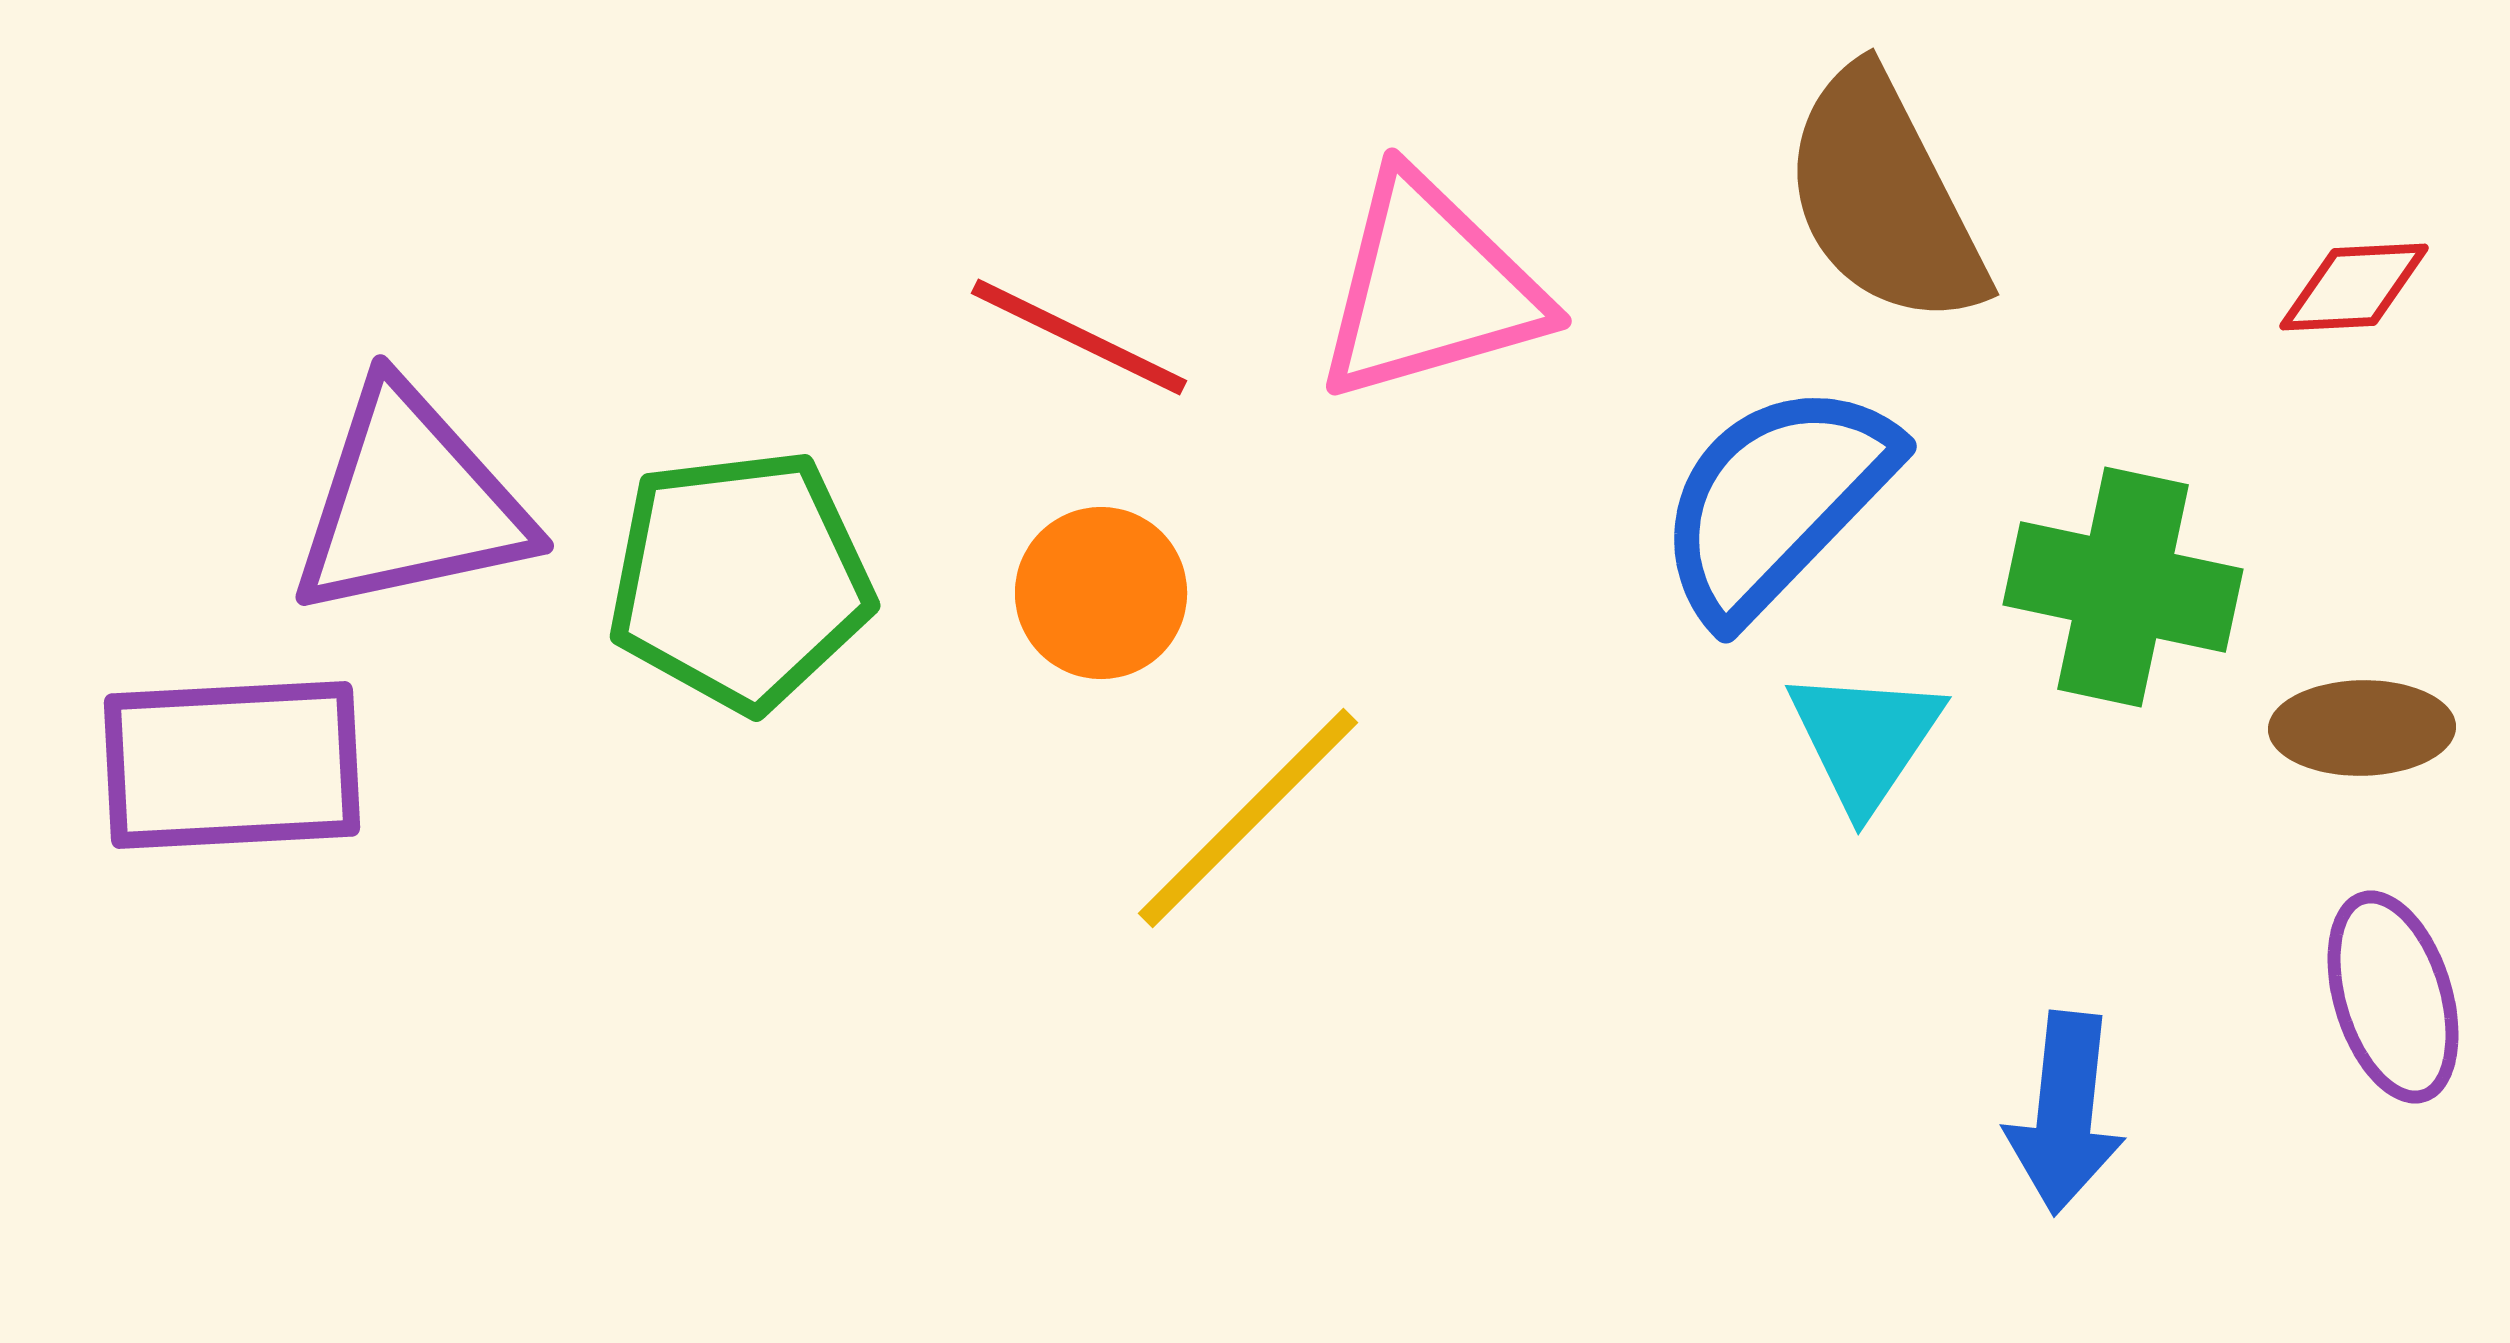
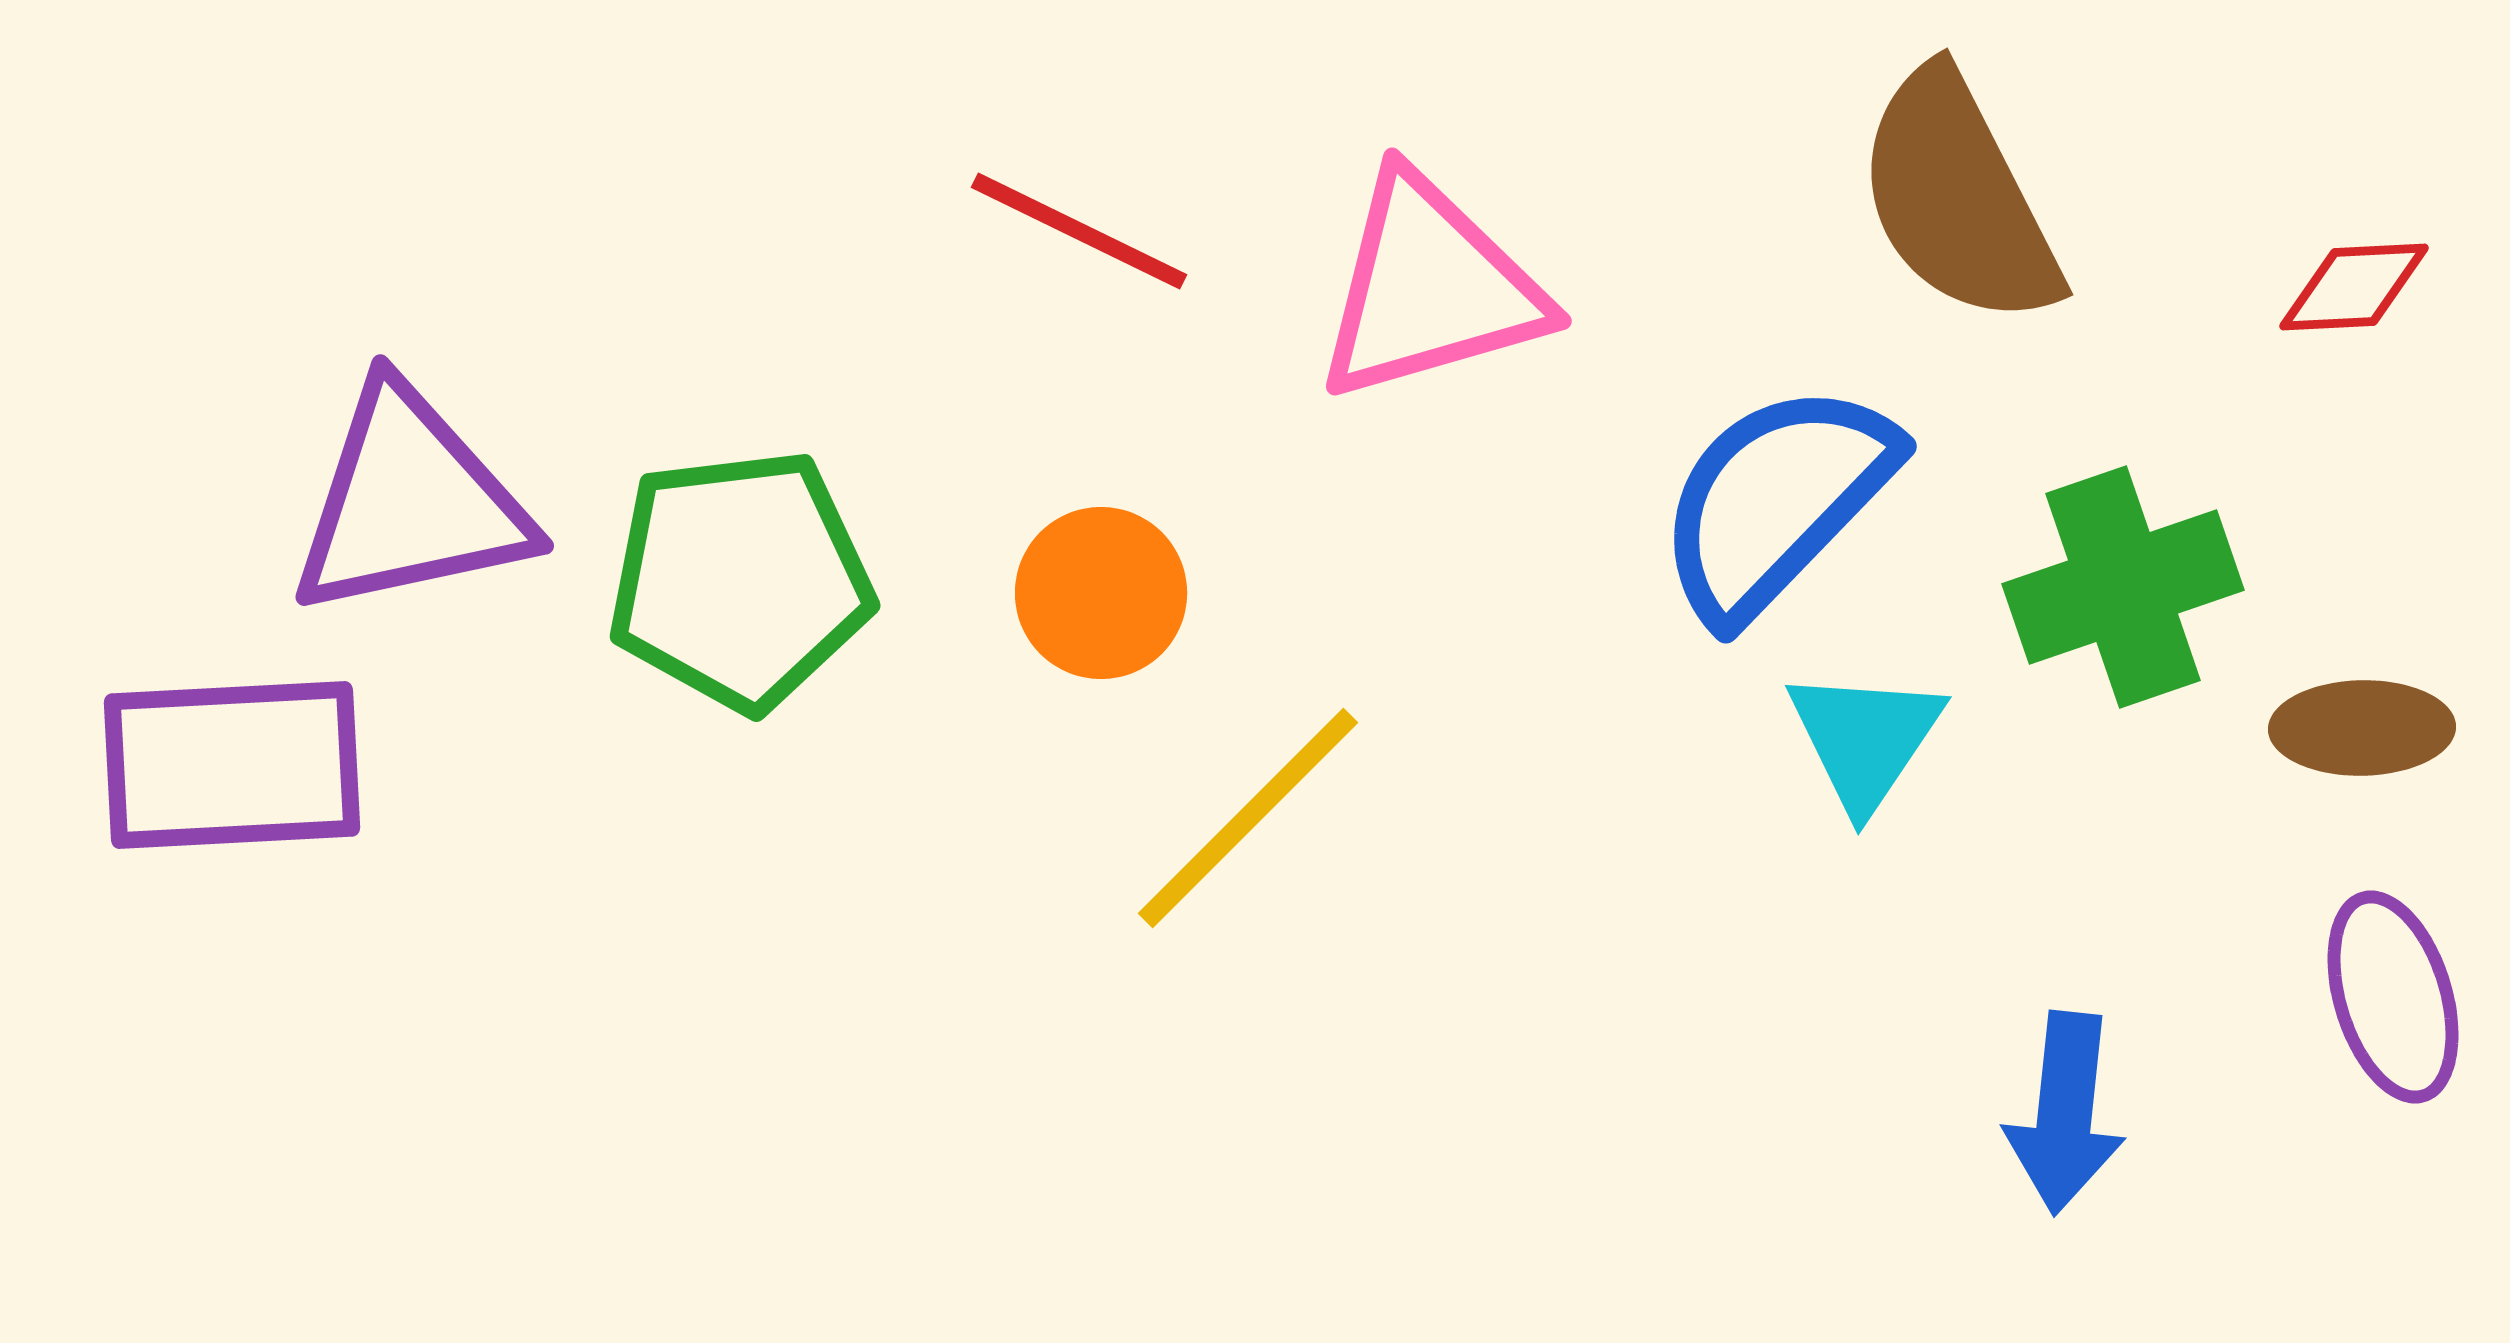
brown semicircle: moved 74 px right
red line: moved 106 px up
green cross: rotated 31 degrees counterclockwise
